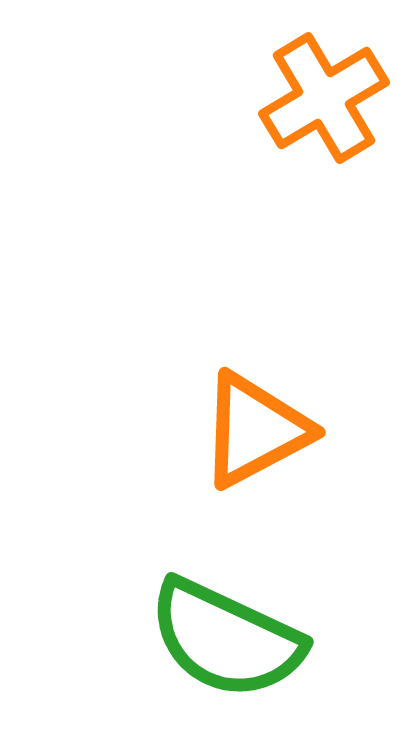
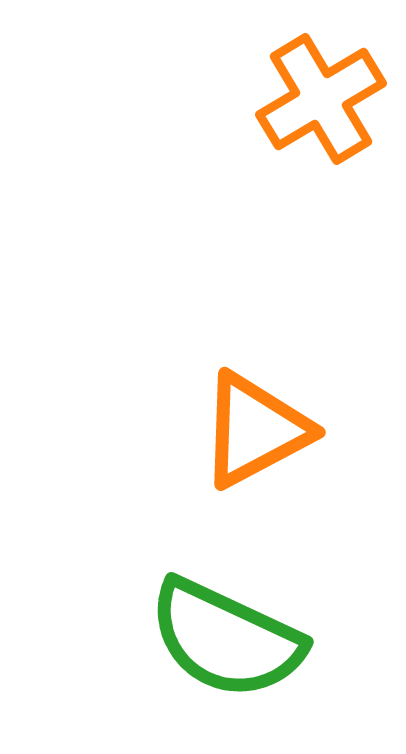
orange cross: moved 3 px left, 1 px down
